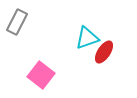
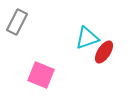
pink square: rotated 16 degrees counterclockwise
